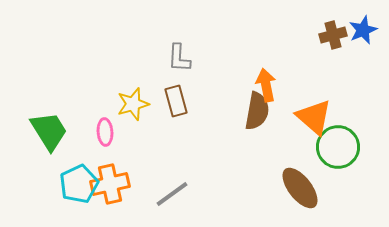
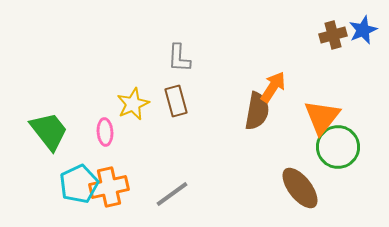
orange arrow: moved 7 px right, 2 px down; rotated 44 degrees clockwise
yellow star: rotated 8 degrees counterclockwise
orange triangle: moved 8 px right; rotated 27 degrees clockwise
green trapezoid: rotated 6 degrees counterclockwise
orange cross: moved 1 px left, 3 px down
